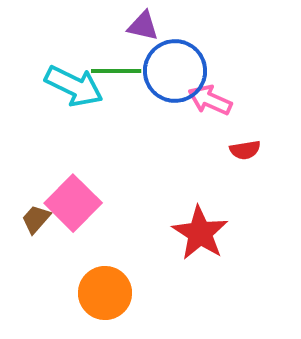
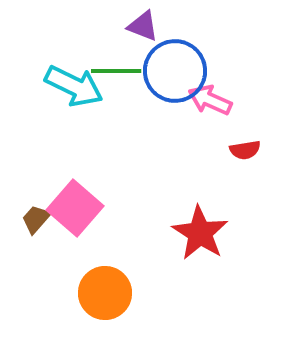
purple triangle: rotated 8 degrees clockwise
pink square: moved 2 px right, 5 px down; rotated 4 degrees counterclockwise
